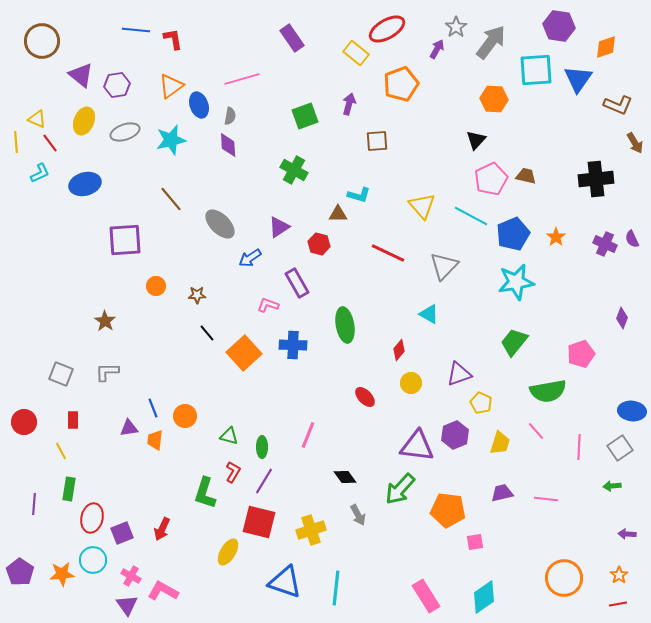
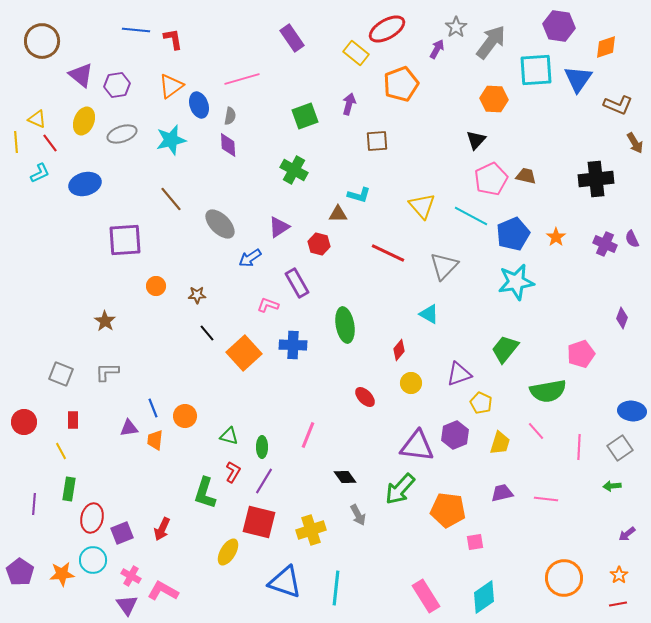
gray ellipse at (125, 132): moved 3 px left, 2 px down
green trapezoid at (514, 342): moved 9 px left, 7 px down
purple arrow at (627, 534): rotated 42 degrees counterclockwise
